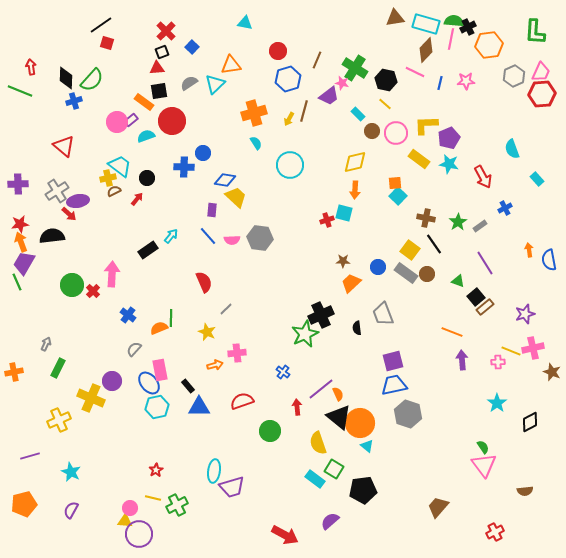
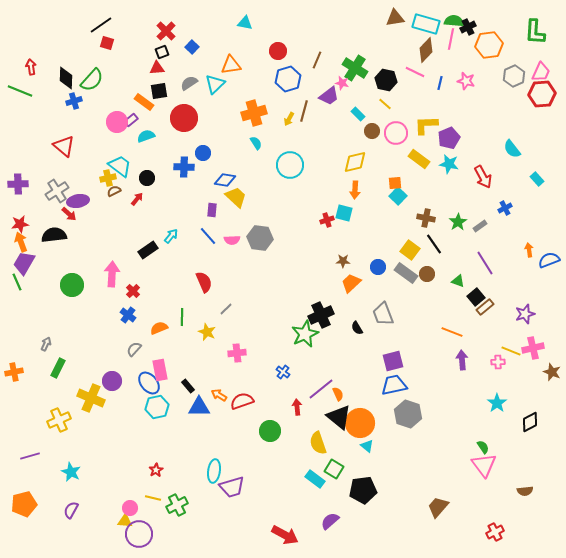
pink star at (466, 81): rotated 18 degrees clockwise
red circle at (172, 121): moved 12 px right, 3 px up
cyan semicircle at (512, 149): rotated 18 degrees counterclockwise
black semicircle at (52, 236): moved 2 px right, 1 px up
blue semicircle at (549, 260): rotated 80 degrees clockwise
red cross at (93, 291): moved 40 px right
green line at (171, 318): moved 11 px right, 1 px up
black semicircle at (357, 328): rotated 24 degrees counterclockwise
orange arrow at (215, 365): moved 4 px right, 30 px down; rotated 133 degrees counterclockwise
